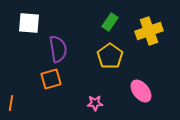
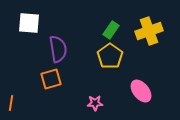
green rectangle: moved 1 px right, 8 px down
